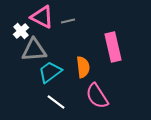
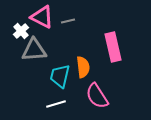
cyan trapezoid: moved 10 px right, 4 px down; rotated 40 degrees counterclockwise
white line: moved 2 px down; rotated 54 degrees counterclockwise
